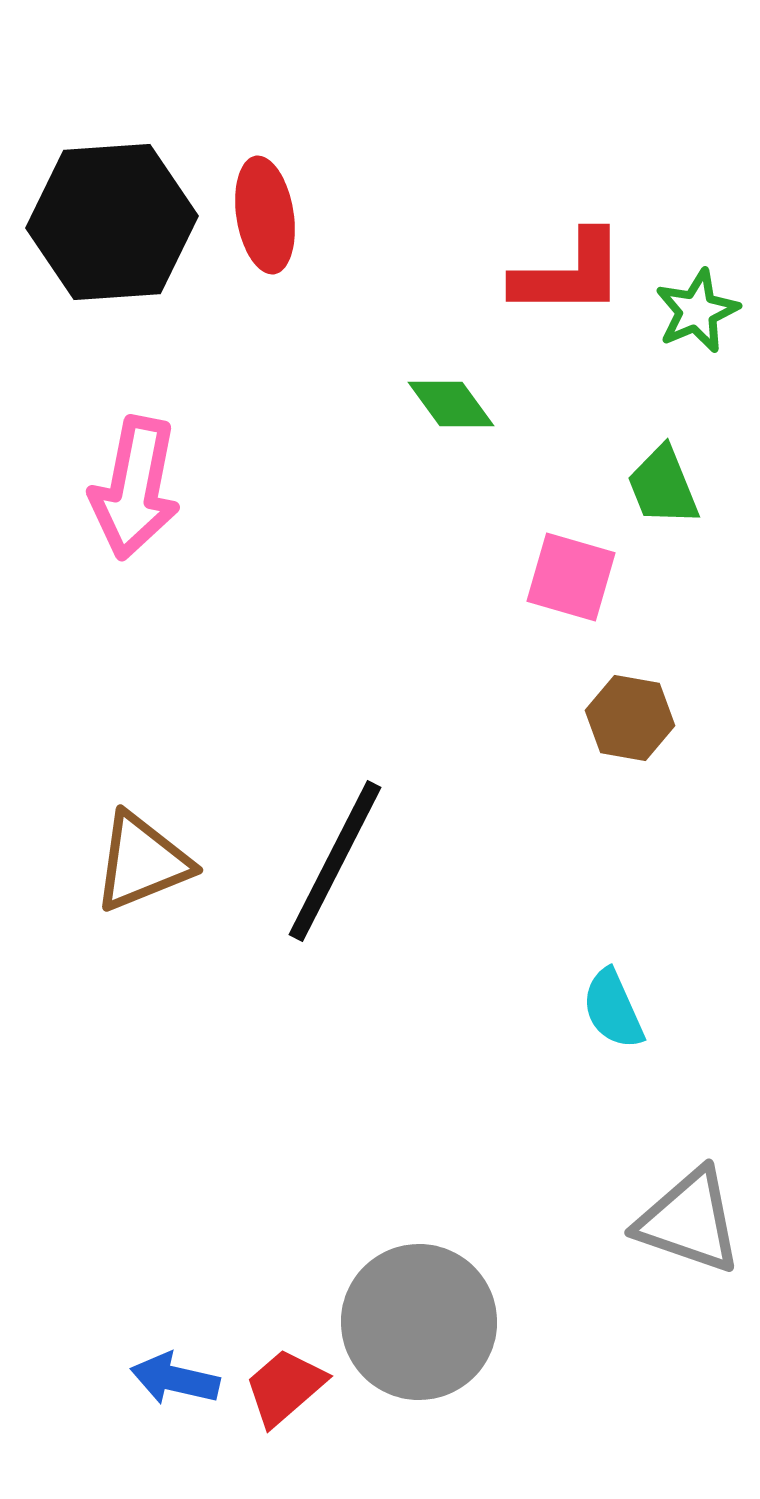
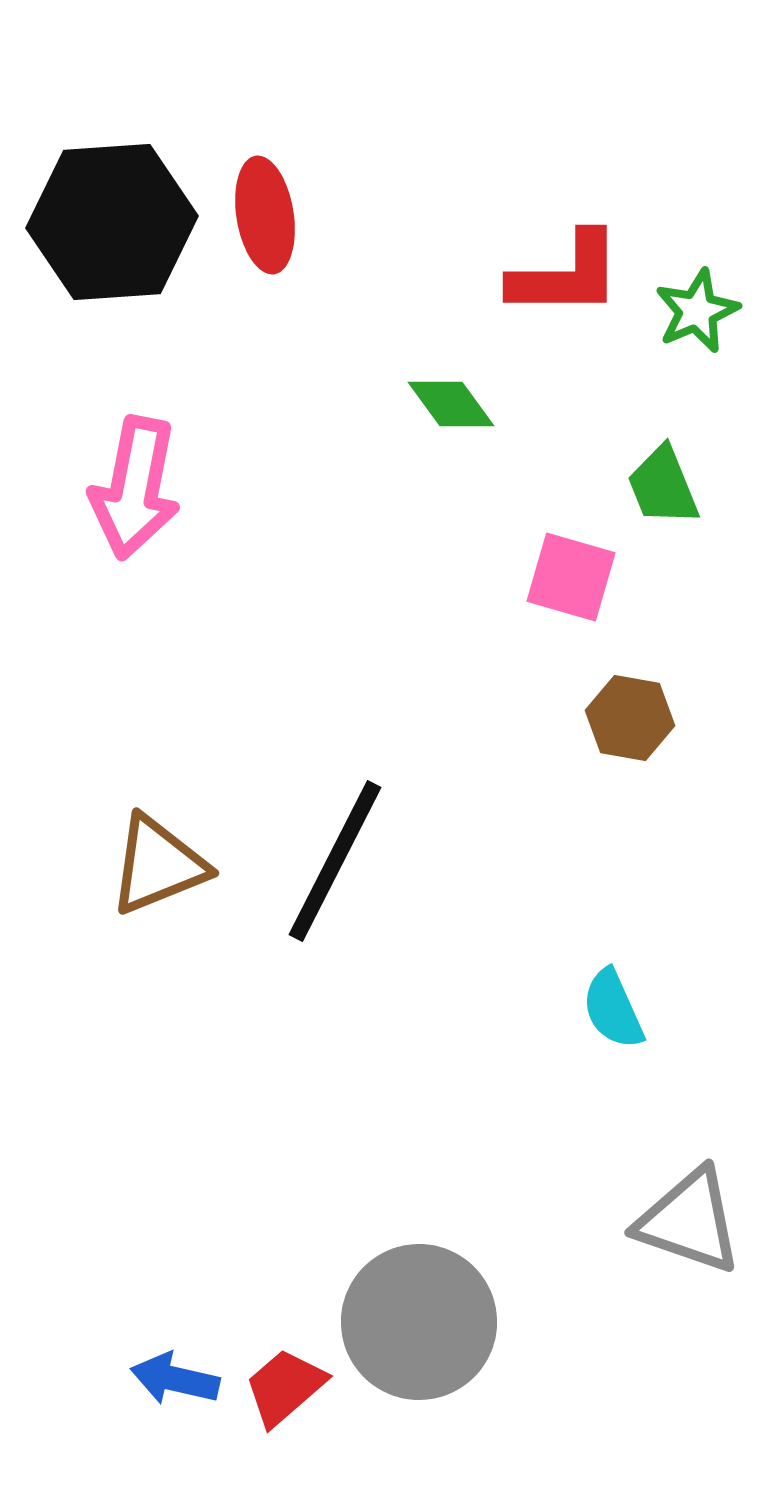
red L-shape: moved 3 px left, 1 px down
brown triangle: moved 16 px right, 3 px down
